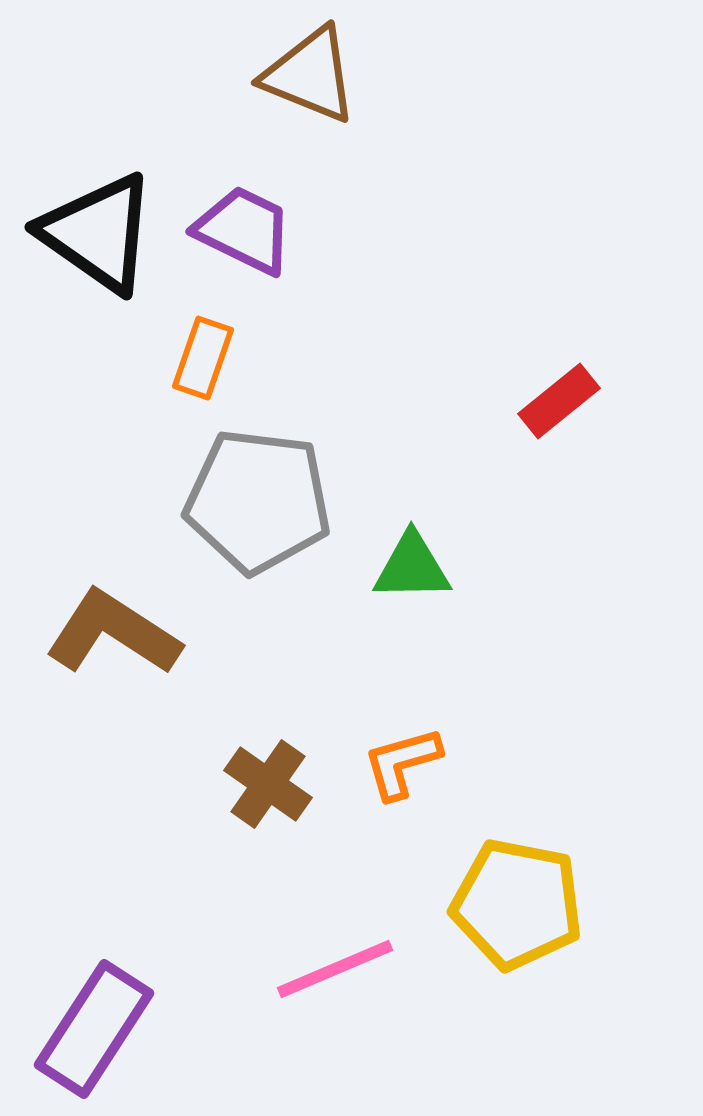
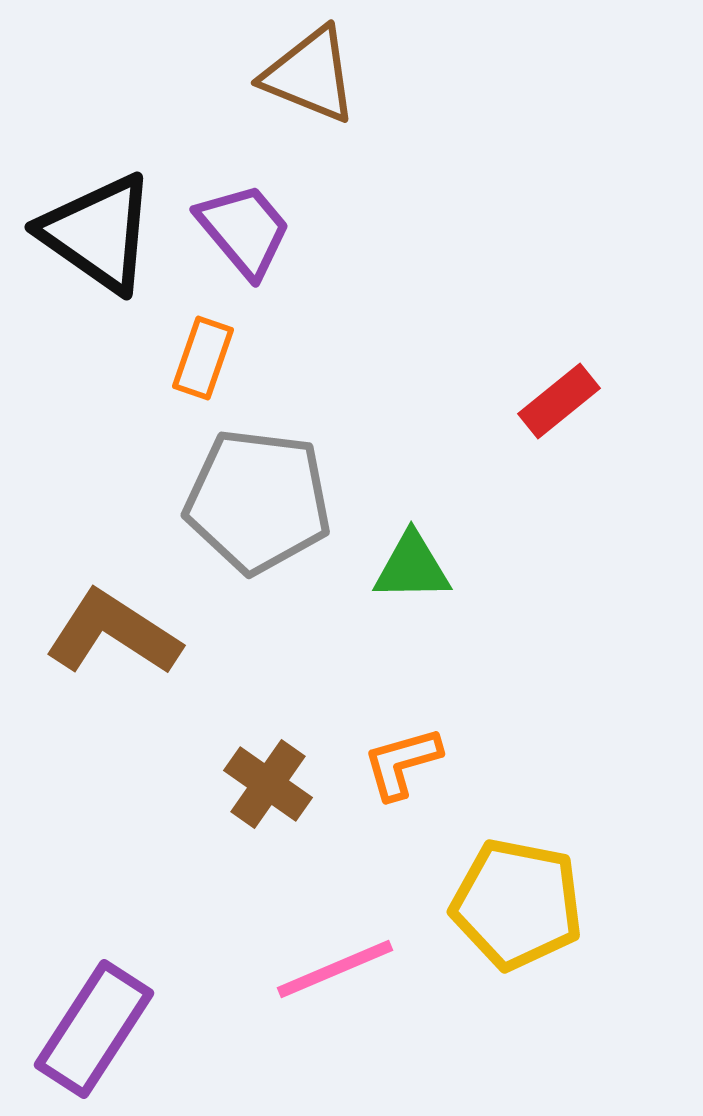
purple trapezoid: rotated 24 degrees clockwise
